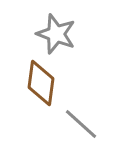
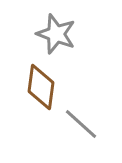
brown diamond: moved 4 px down
